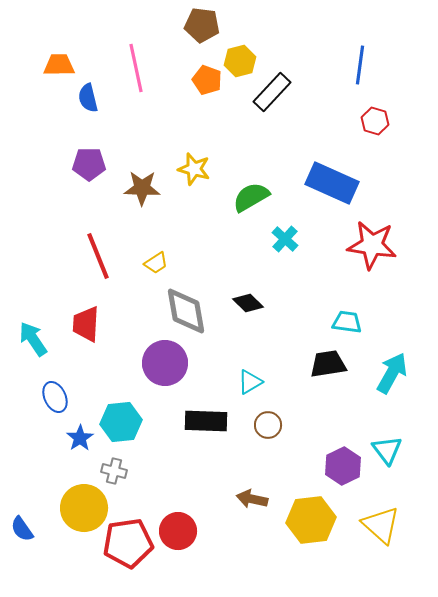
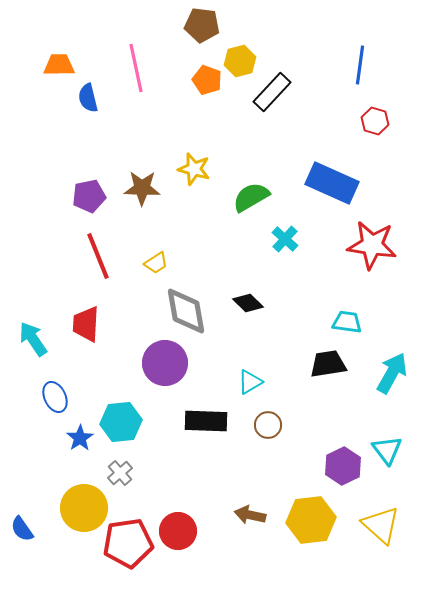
purple pentagon at (89, 164): moved 32 px down; rotated 12 degrees counterclockwise
gray cross at (114, 471): moved 6 px right, 2 px down; rotated 35 degrees clockwise
brown arrow at (252, 499): moved 2 px left, 16 px down
